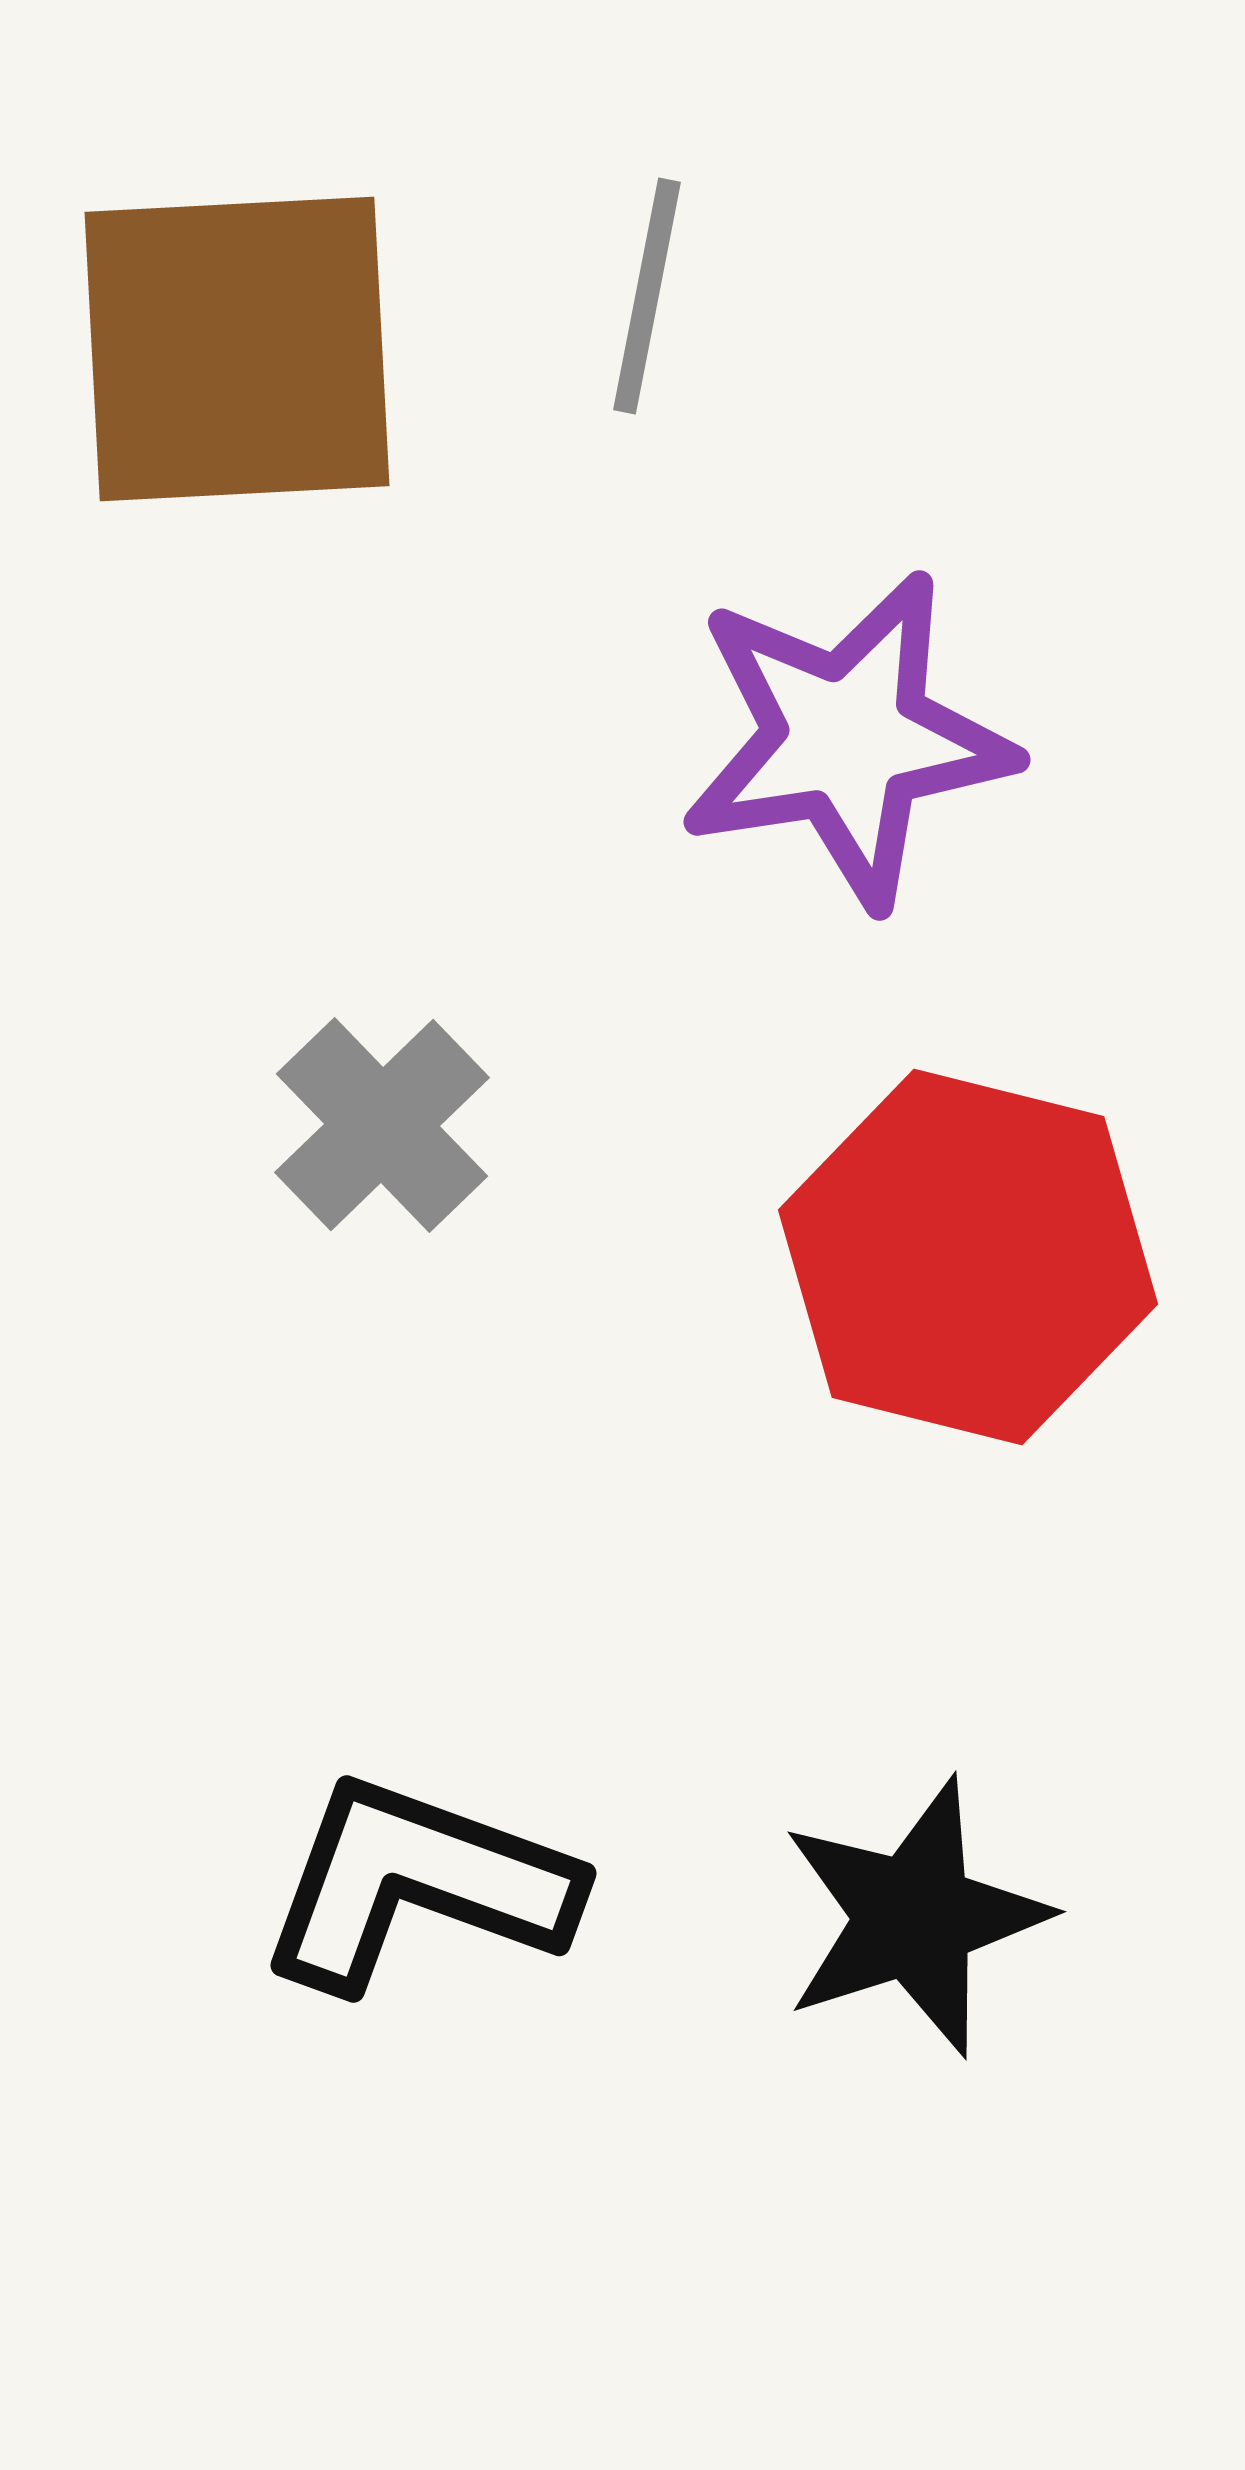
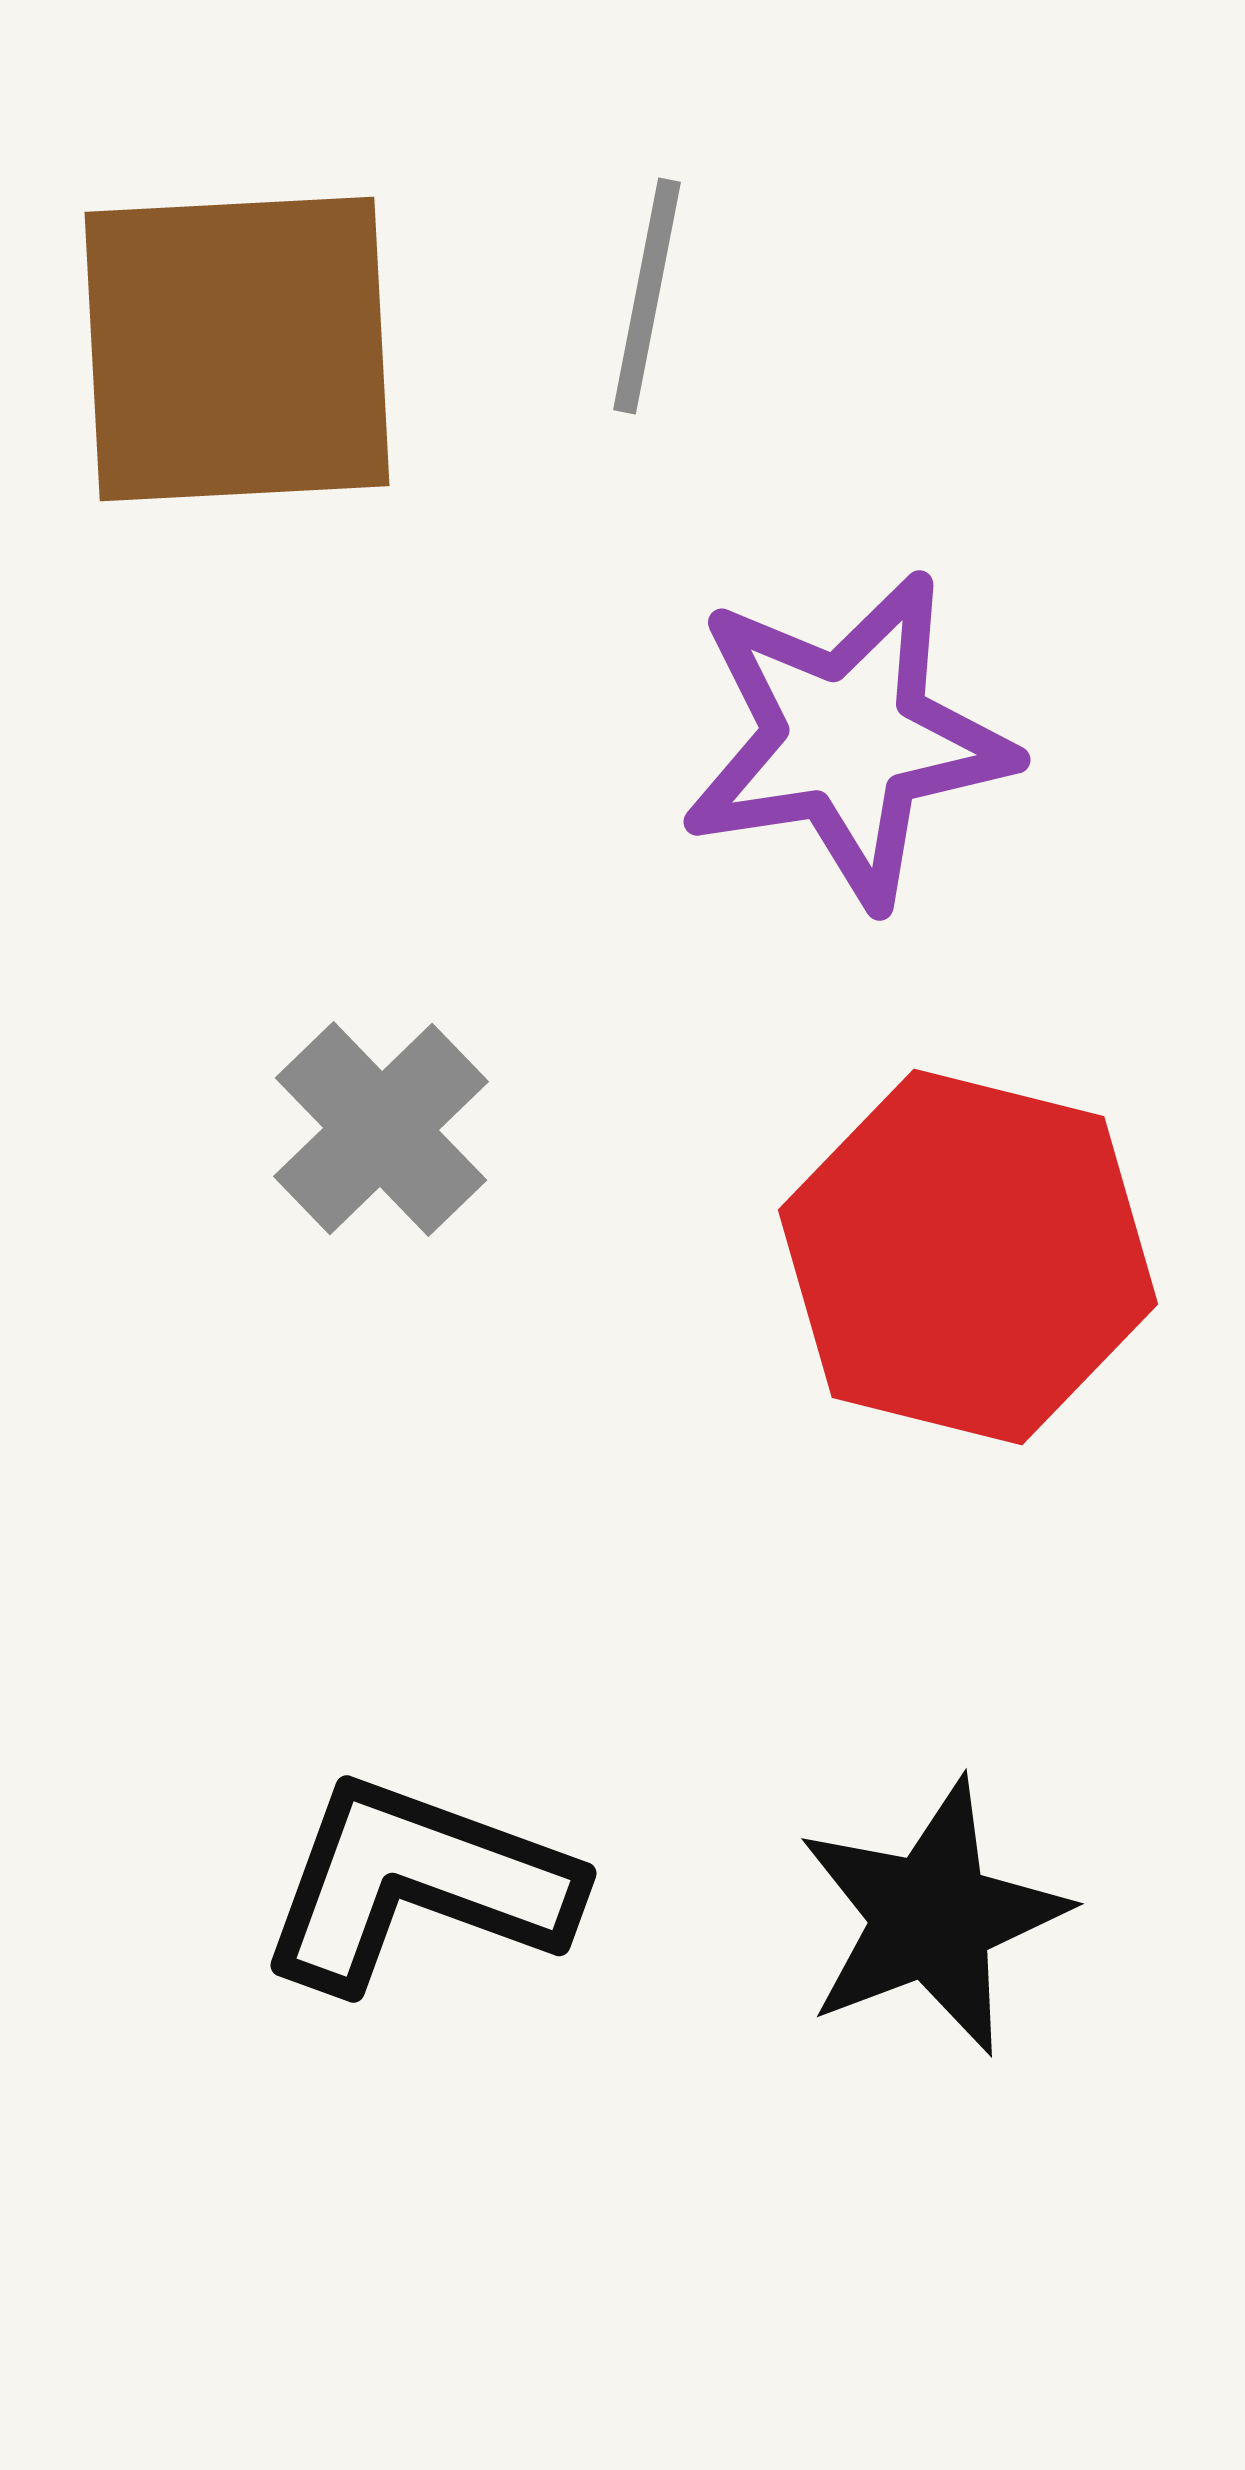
gray cross: moved 1 px left, 4 px down
black star: moved 18 px right; rotated 3 degrees counterclockwise
